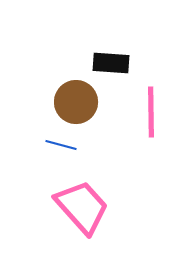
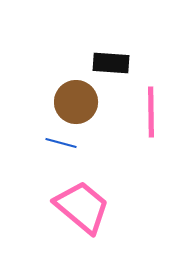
blue line: moved 2 px up
pink trapezoid: rotated 8 degrees counterclockwise
